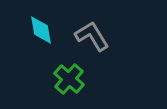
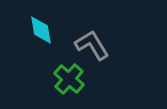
gray L-shape: moved 9 px down
